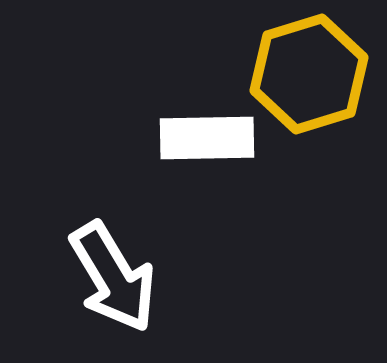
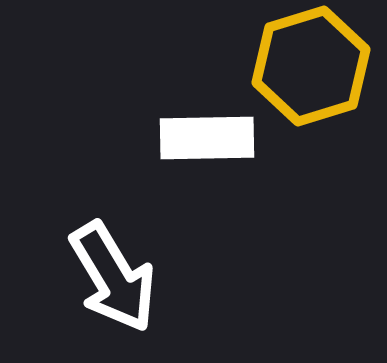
yellow hexagon: moved 2 px right, 8 px up
